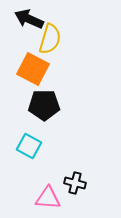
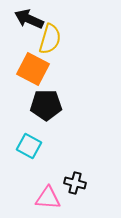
black pentagon: moved 2 px right
